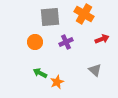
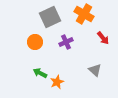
gray square: rotated 20 degrees counterclockwise
red arrow: moved 1 px right, 1 px up; rotated 72 degrees clockwise
